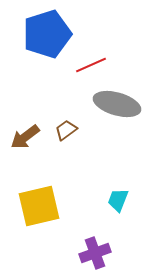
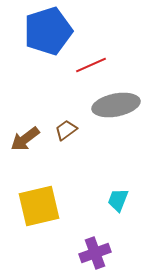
blue pentagon: moved 1 px right, 3 px up
gray ellipse: moved 1 px left, 1 px down; rotated 27 degrees counterclockwise
brown arrow: moved 2 px down
